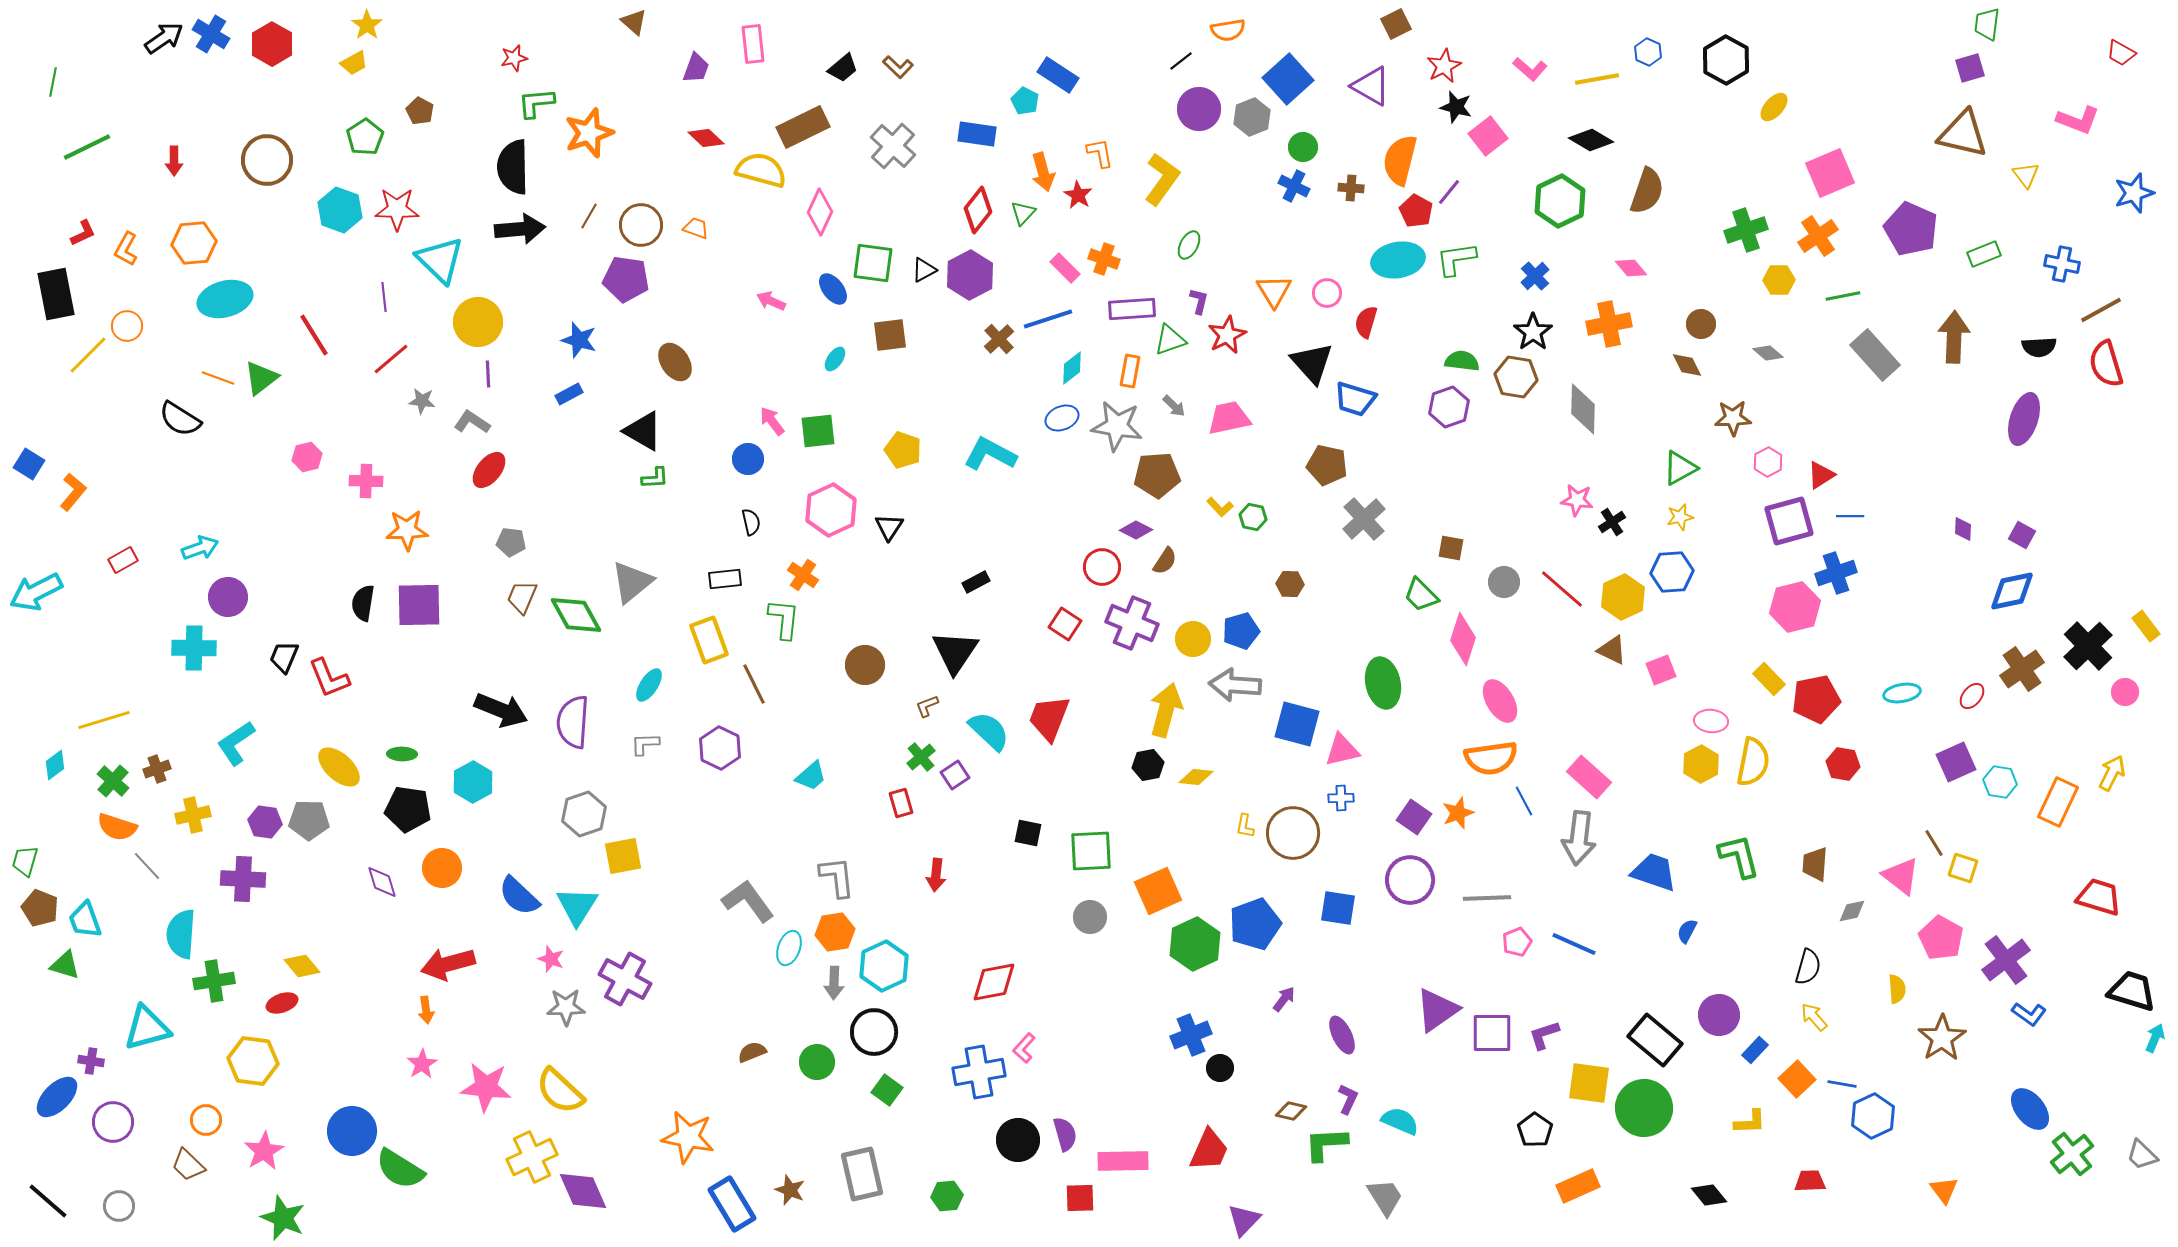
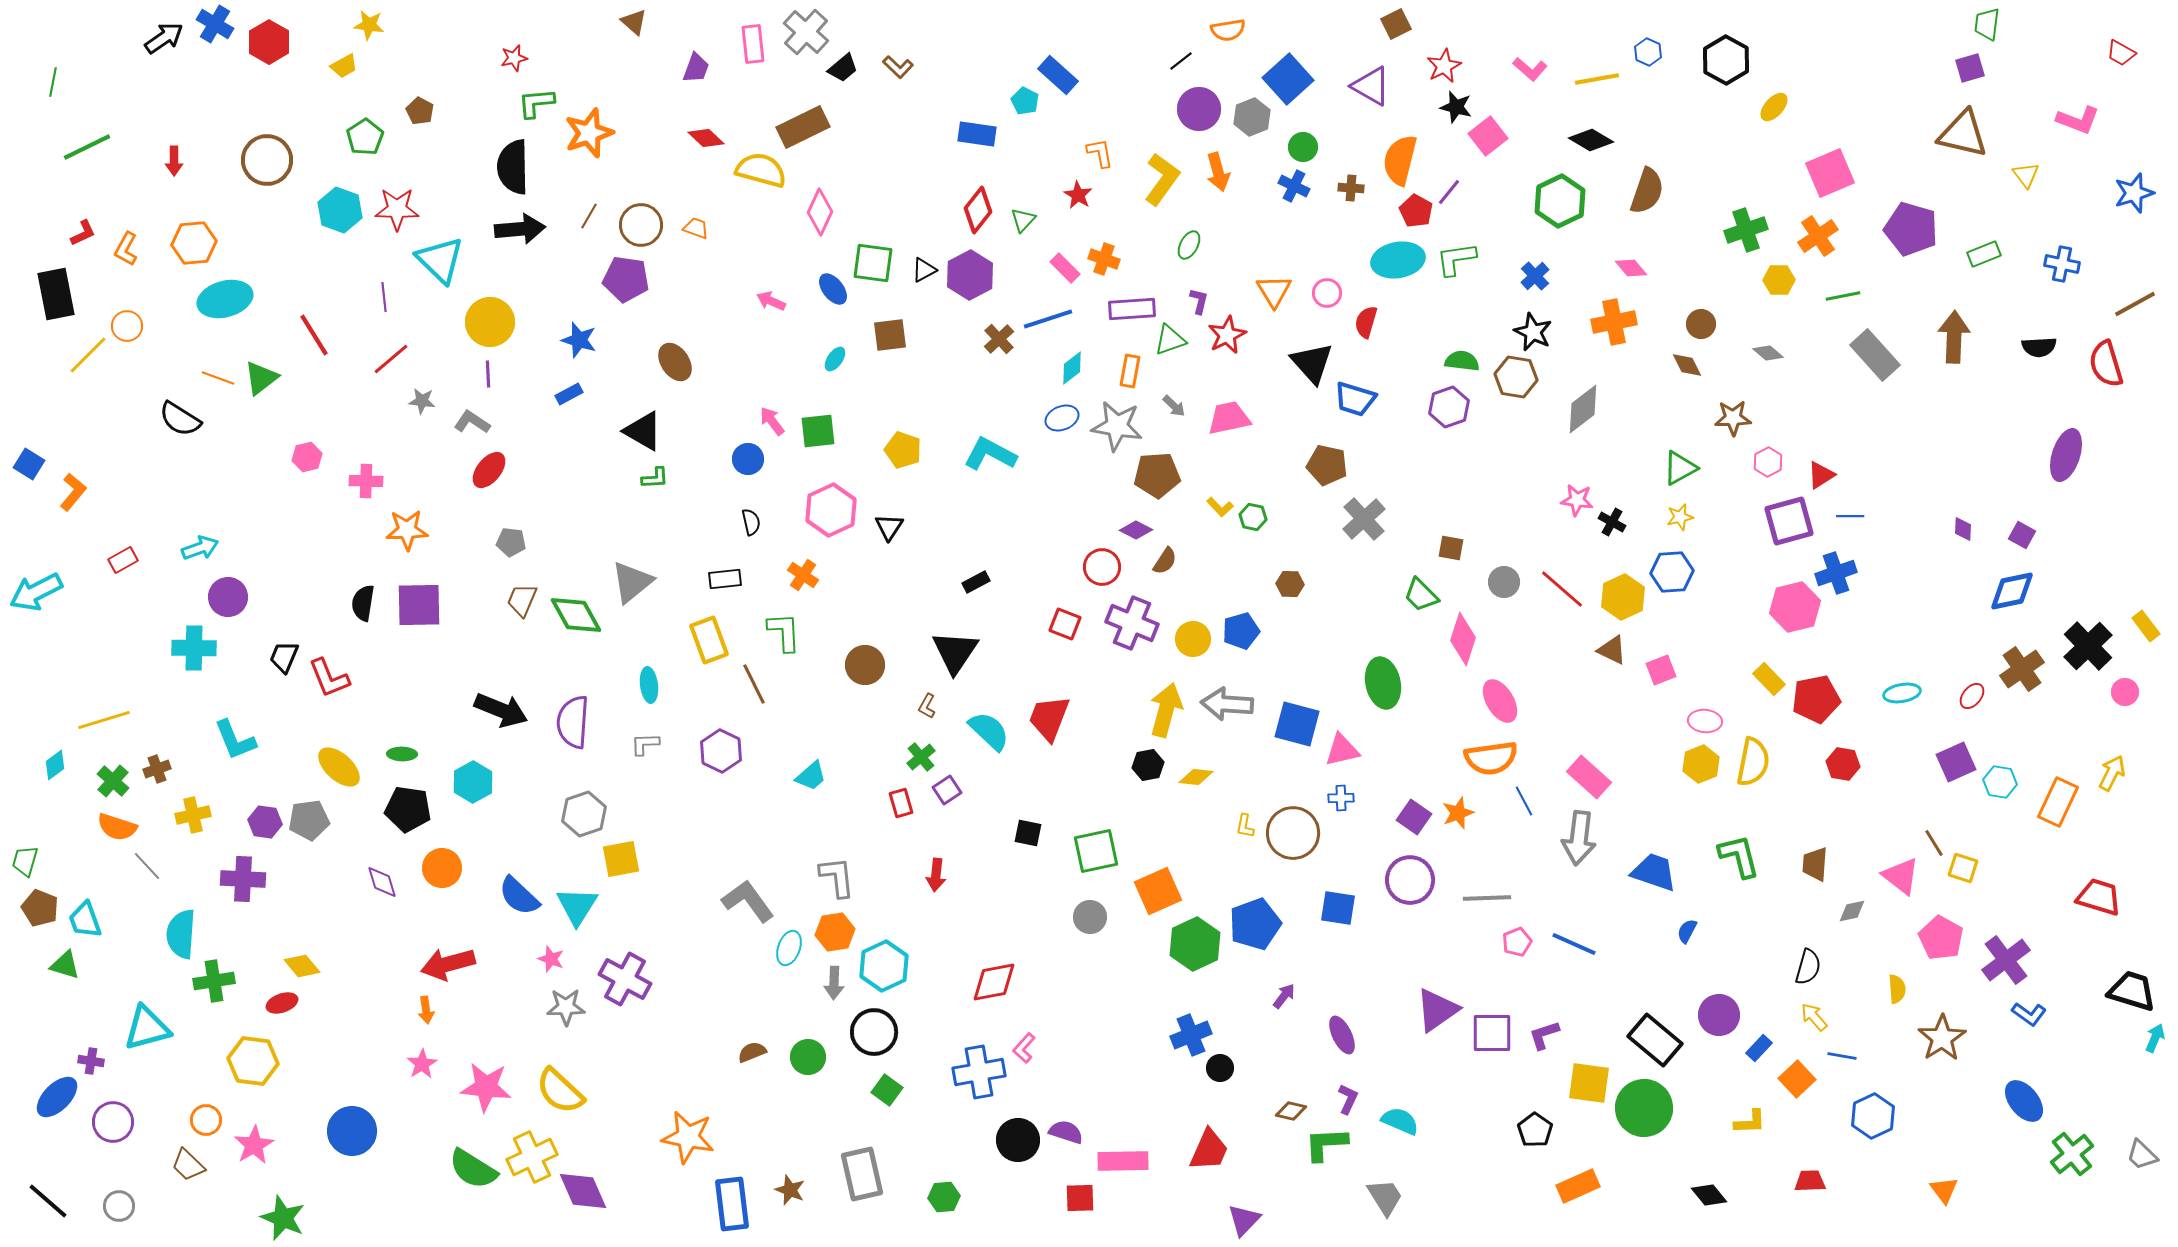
yellow star at (367, 25): moved 2 px right; rotated 28 degrees counterclockwise
blue cross at (211, 34): moved 4 px right, 10 px up
red hexagon at (272, 44): moved 3 px left, 2 px up
yellow trapezoid at (354, 63): moved 10 px left, 3 px down
blue rectangle at (1058, 75): rotated 9 degrees clockwise
gray cross at (893, 146): moved 87 px left, 114 px up
orange arrow at (1043, 172): moved 175 px right
green triangle at (1023, 213): moved 7 px down
purple pentagon at (1911, 229): rotated 8 degrees counterclockwise
brown line at (2101, 310): moved 34 px right, 6 px up
yellow circle at (478, 322): moved 12 px right
orange cross at (1609, 324): moved 5 px right, 2 px up
black star at (1533, 332): rotated 12 degrees counterclockwise
gray diamond at (1583, 409): rotated 51 degrees clockwise
purple ellipse at (2024, 419): moved 42 px right, 36 px down
black cross at (1612, 522): rotated 28 degrees counterclockwise
brown trapezoid at (522, 597): moved 3 px down
green L-shape at (784, 619): moved 13 px down; rotated 9 degrees counterclockwise
red square at (1065, 624): rotated 12 degrees counterclockwise
cyan ellipse at (649, 685): rotated 40 degrees counterclockwise
gray arrow at (1235, 685): moved 8 px left, 19 px down
brown L-shape at (927, 706): rotated 40 degrees counterclockwise
pink ellipse at (1711, 721): moved 6 px left
cyan L-shape at (236, 743): moved 1 px left, 3 px up; rotated 78 degrees counterclockwise
purple hexagon at (720, 748): moved 1 px right, 3 px down
yellow hexagon at (1701, 764): rotated 6 degrees clockwise
purple square at (955, 775): moved 8 px left, 15 px down
gray pentagon at (309, 820): rotated 9 degrees counterclockwise
green square at (1091, 851): moved 5 px right; rotated 9 degrees counterclockwise
yellow square at (623, 856): moved 2 px left, 3 px down
purple arrow at (1284, 999): moved 3 px up
blue rectangle at (1755, 1050): moved 4 px right, 2 px up
green circle at (817, 1062): moved 9 px left, 5 px up
blue line at (1842, 1084): moved 28 px up
blue ellipse at (2030, 1109): moved 6 px left, 8 px up
purple semicircle at (1065, 1134): moved 1 px right, 2 px up; rotated 56 degrees counterclockwise
pink star at (264, 1151): moved 10 px left, 6 px up
green semicircle at (400, 1169): moved 73 px right
green hexagon at (947, 1196): moved 3 px left, 1 px down
blue rectangle at (732, 1204): rotated 24 degrees clockwise
